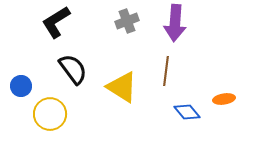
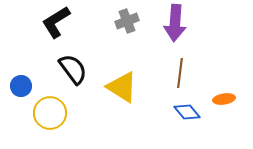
brown line: moved 14 px right, 2 px down
yellow circle: moved 1 px up
